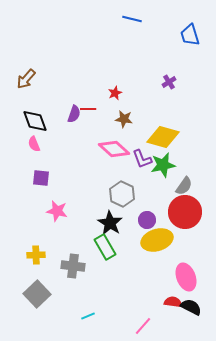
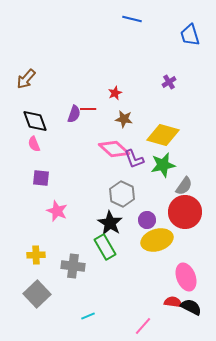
yellow diamond: moved 2 px up
purple L-shape: moved 8 px left
pink star: rotated 10 degrees clockwise
